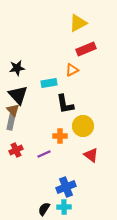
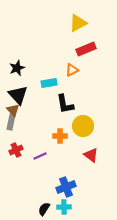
black star: rotated 14 degrees counterclockwise
purple line: moved 4 px left, 2 px down
